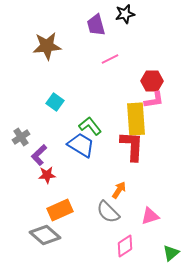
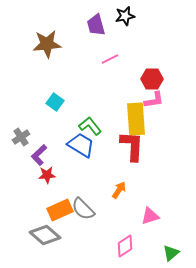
black star: moved 2 px down
brown star: moved 2 px up
red hexagon: moved 2 px up
gray semicircle: moved 25 px left, 3 px up
